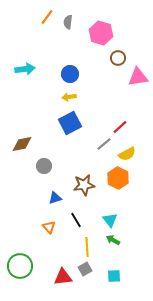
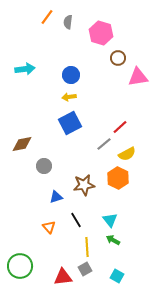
blue circle: moved 1 px right, 1 px down
blue triangle: moved 1 px right, 1 px up
cyan square: moved 3 px right; rotated 32 degrees clockwise
